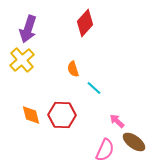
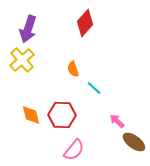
pink semicircle: moved 31 px left; rotated 15 degrees clockwise
